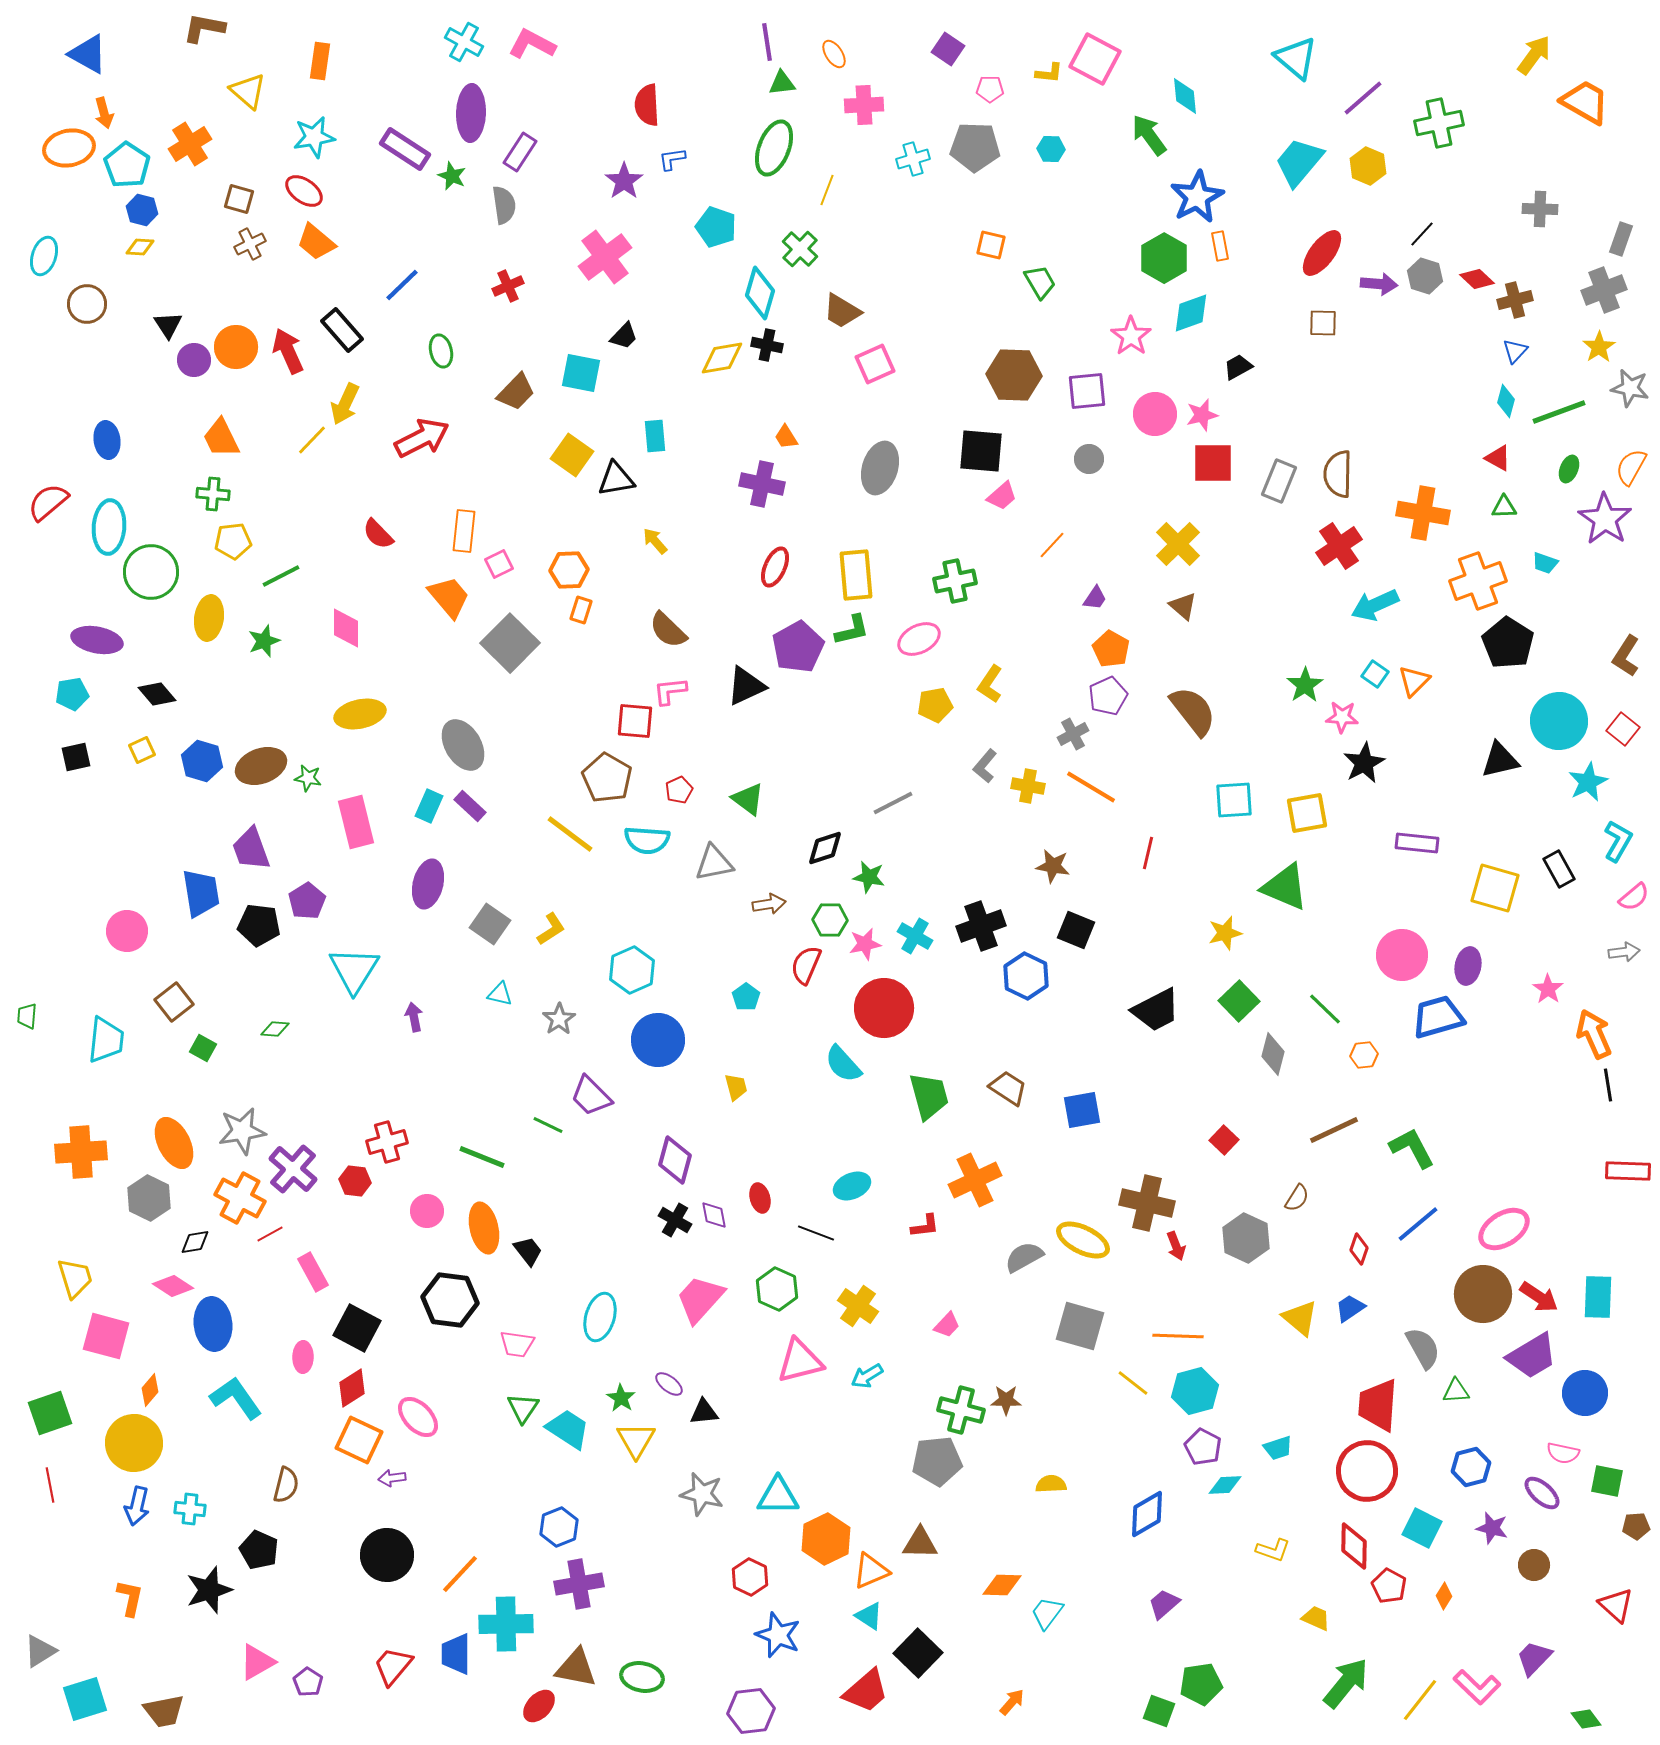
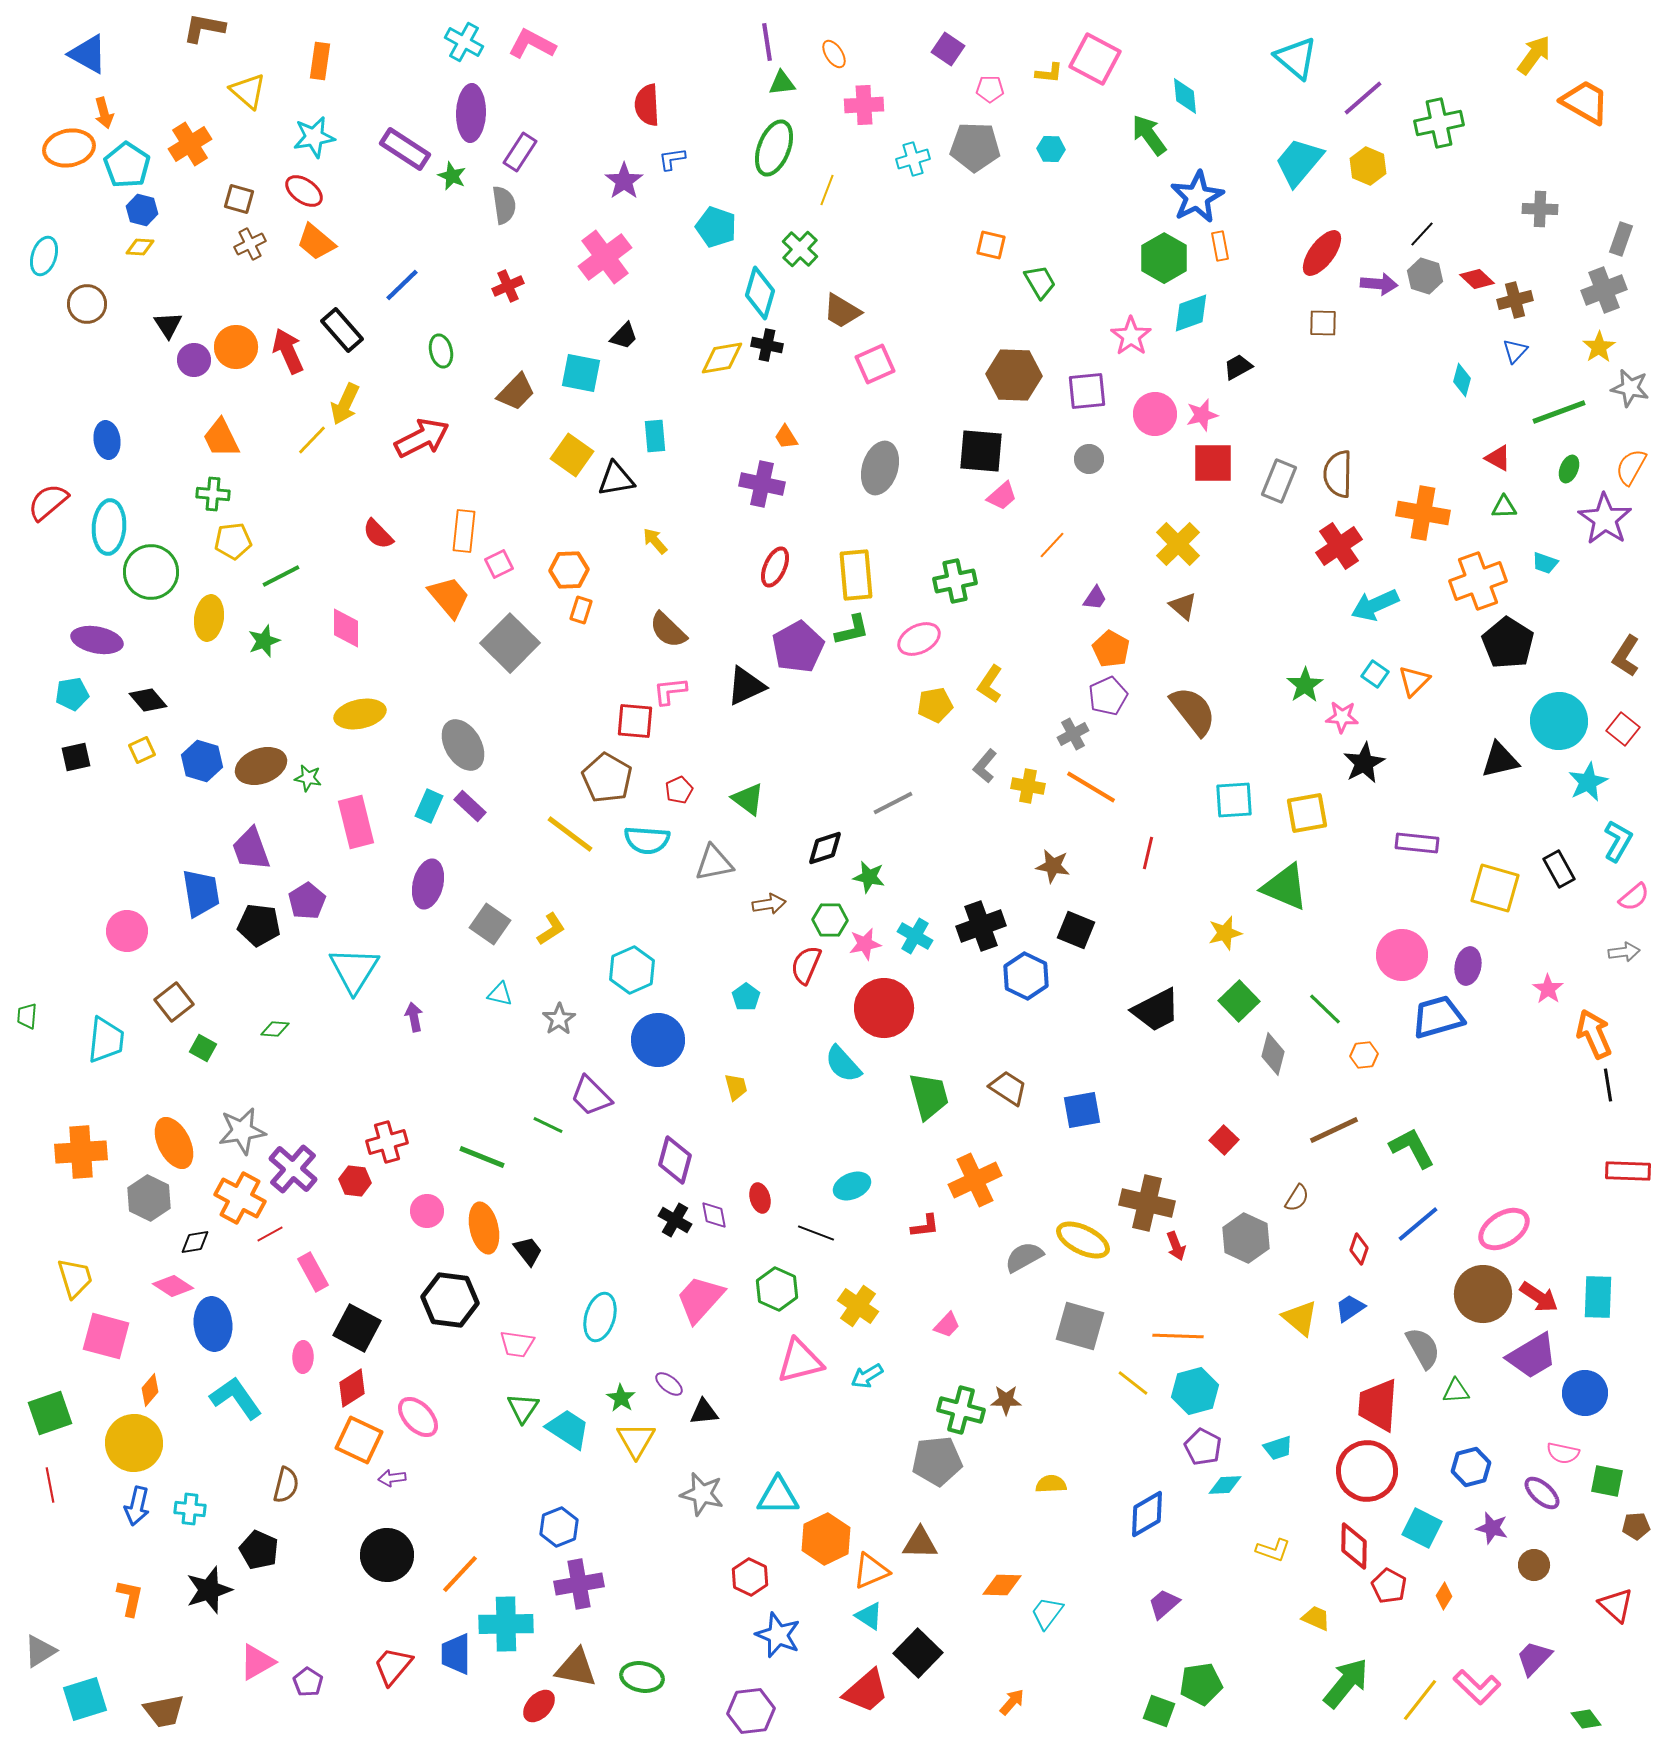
cyan diamond at (1506, 401): moved 44 px left, 21 px up
black diamond at (157, 694): moved 9 px left, 6 px down
